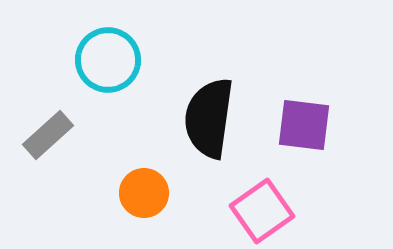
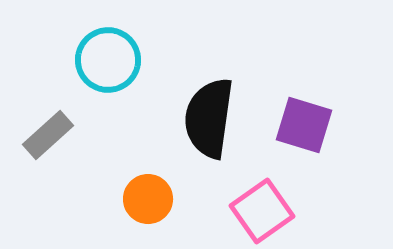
purple square: rotated 10 degrees clockwise
orange circle: moved 4 px right, 6 px down
